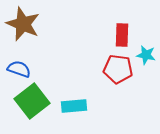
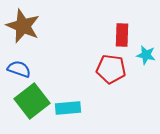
brown star: moved 2 px down
red pentagon: moved 7 px left
cyan rectangle: moved 6 px left, 2 px down
